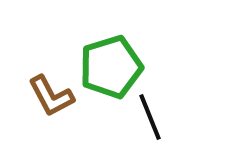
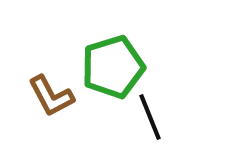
green pentagon: moved 2 px right
